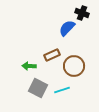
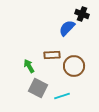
black cross: moved 1 px down
brown rectangle: rotated 21 degrees clockwise
green arrow: rotated 56 degrees clockwise
cyan line: moved 6 px down
